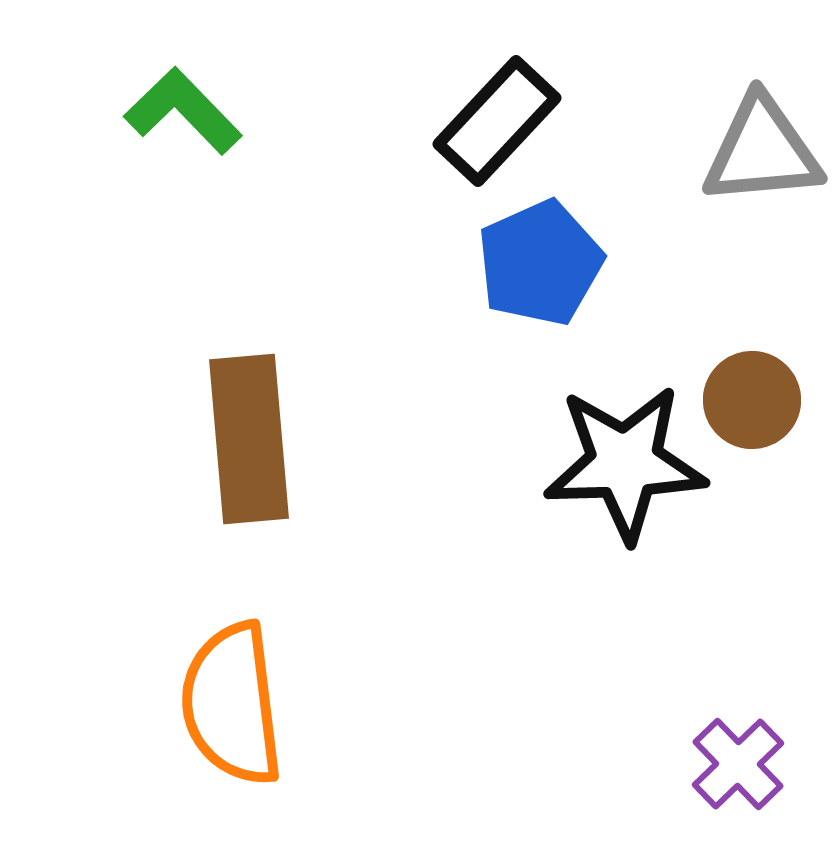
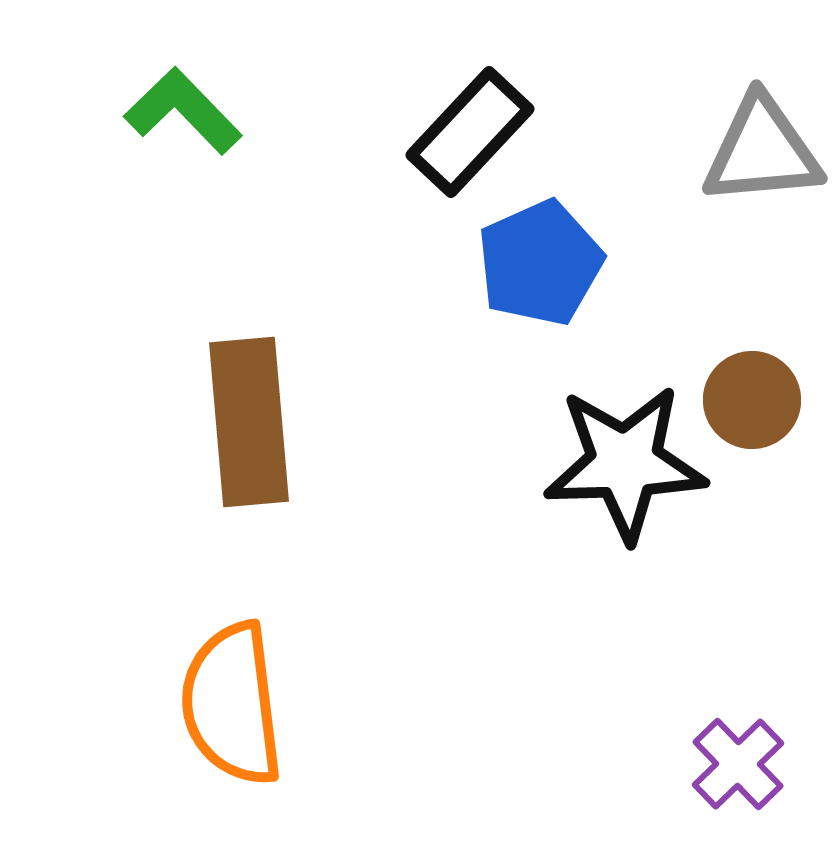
black rectangle: moved 27 px left, 11 px down
brown rectangle: moved 17 px up
